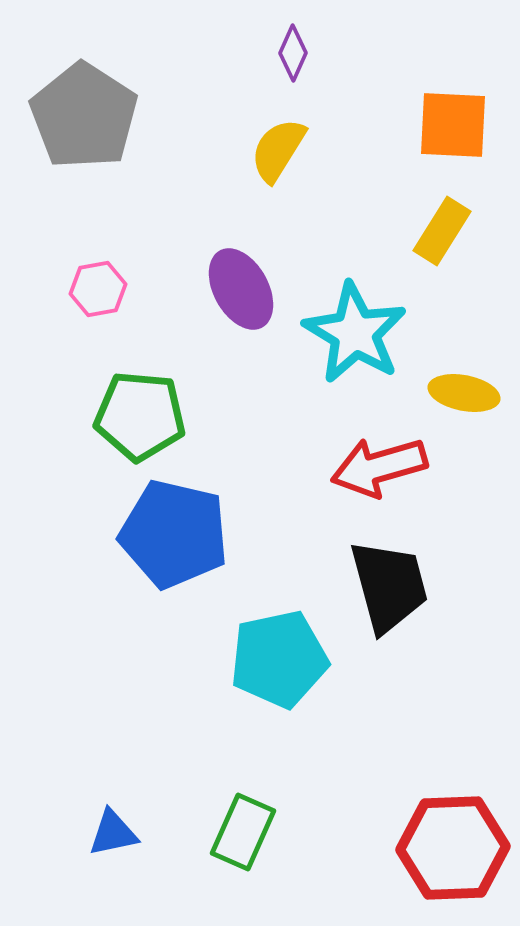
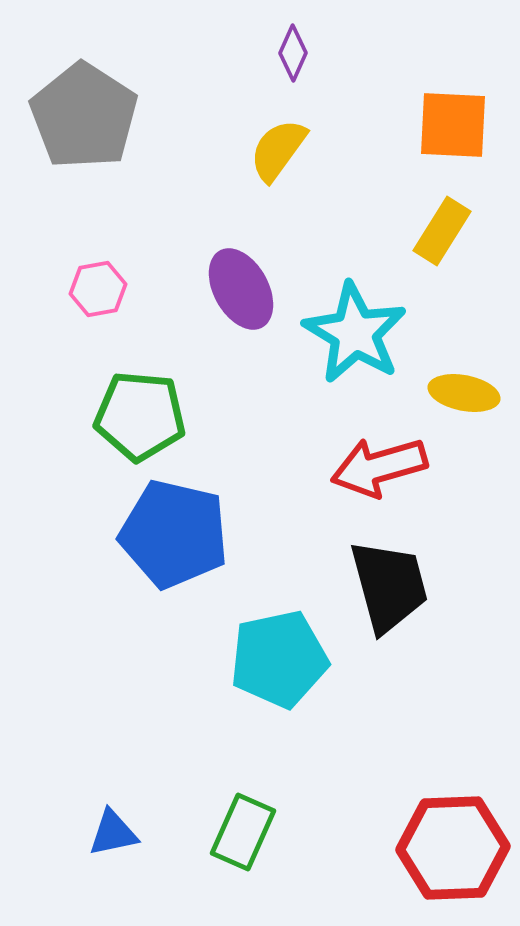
yellow semicircle: rotated 4 degrees clockwise
